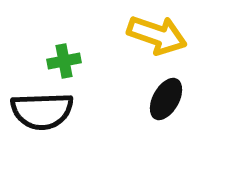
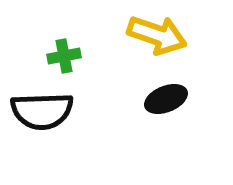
green cross: moved 5 px up
black ellipse: rotated 39 degrees clockwise
